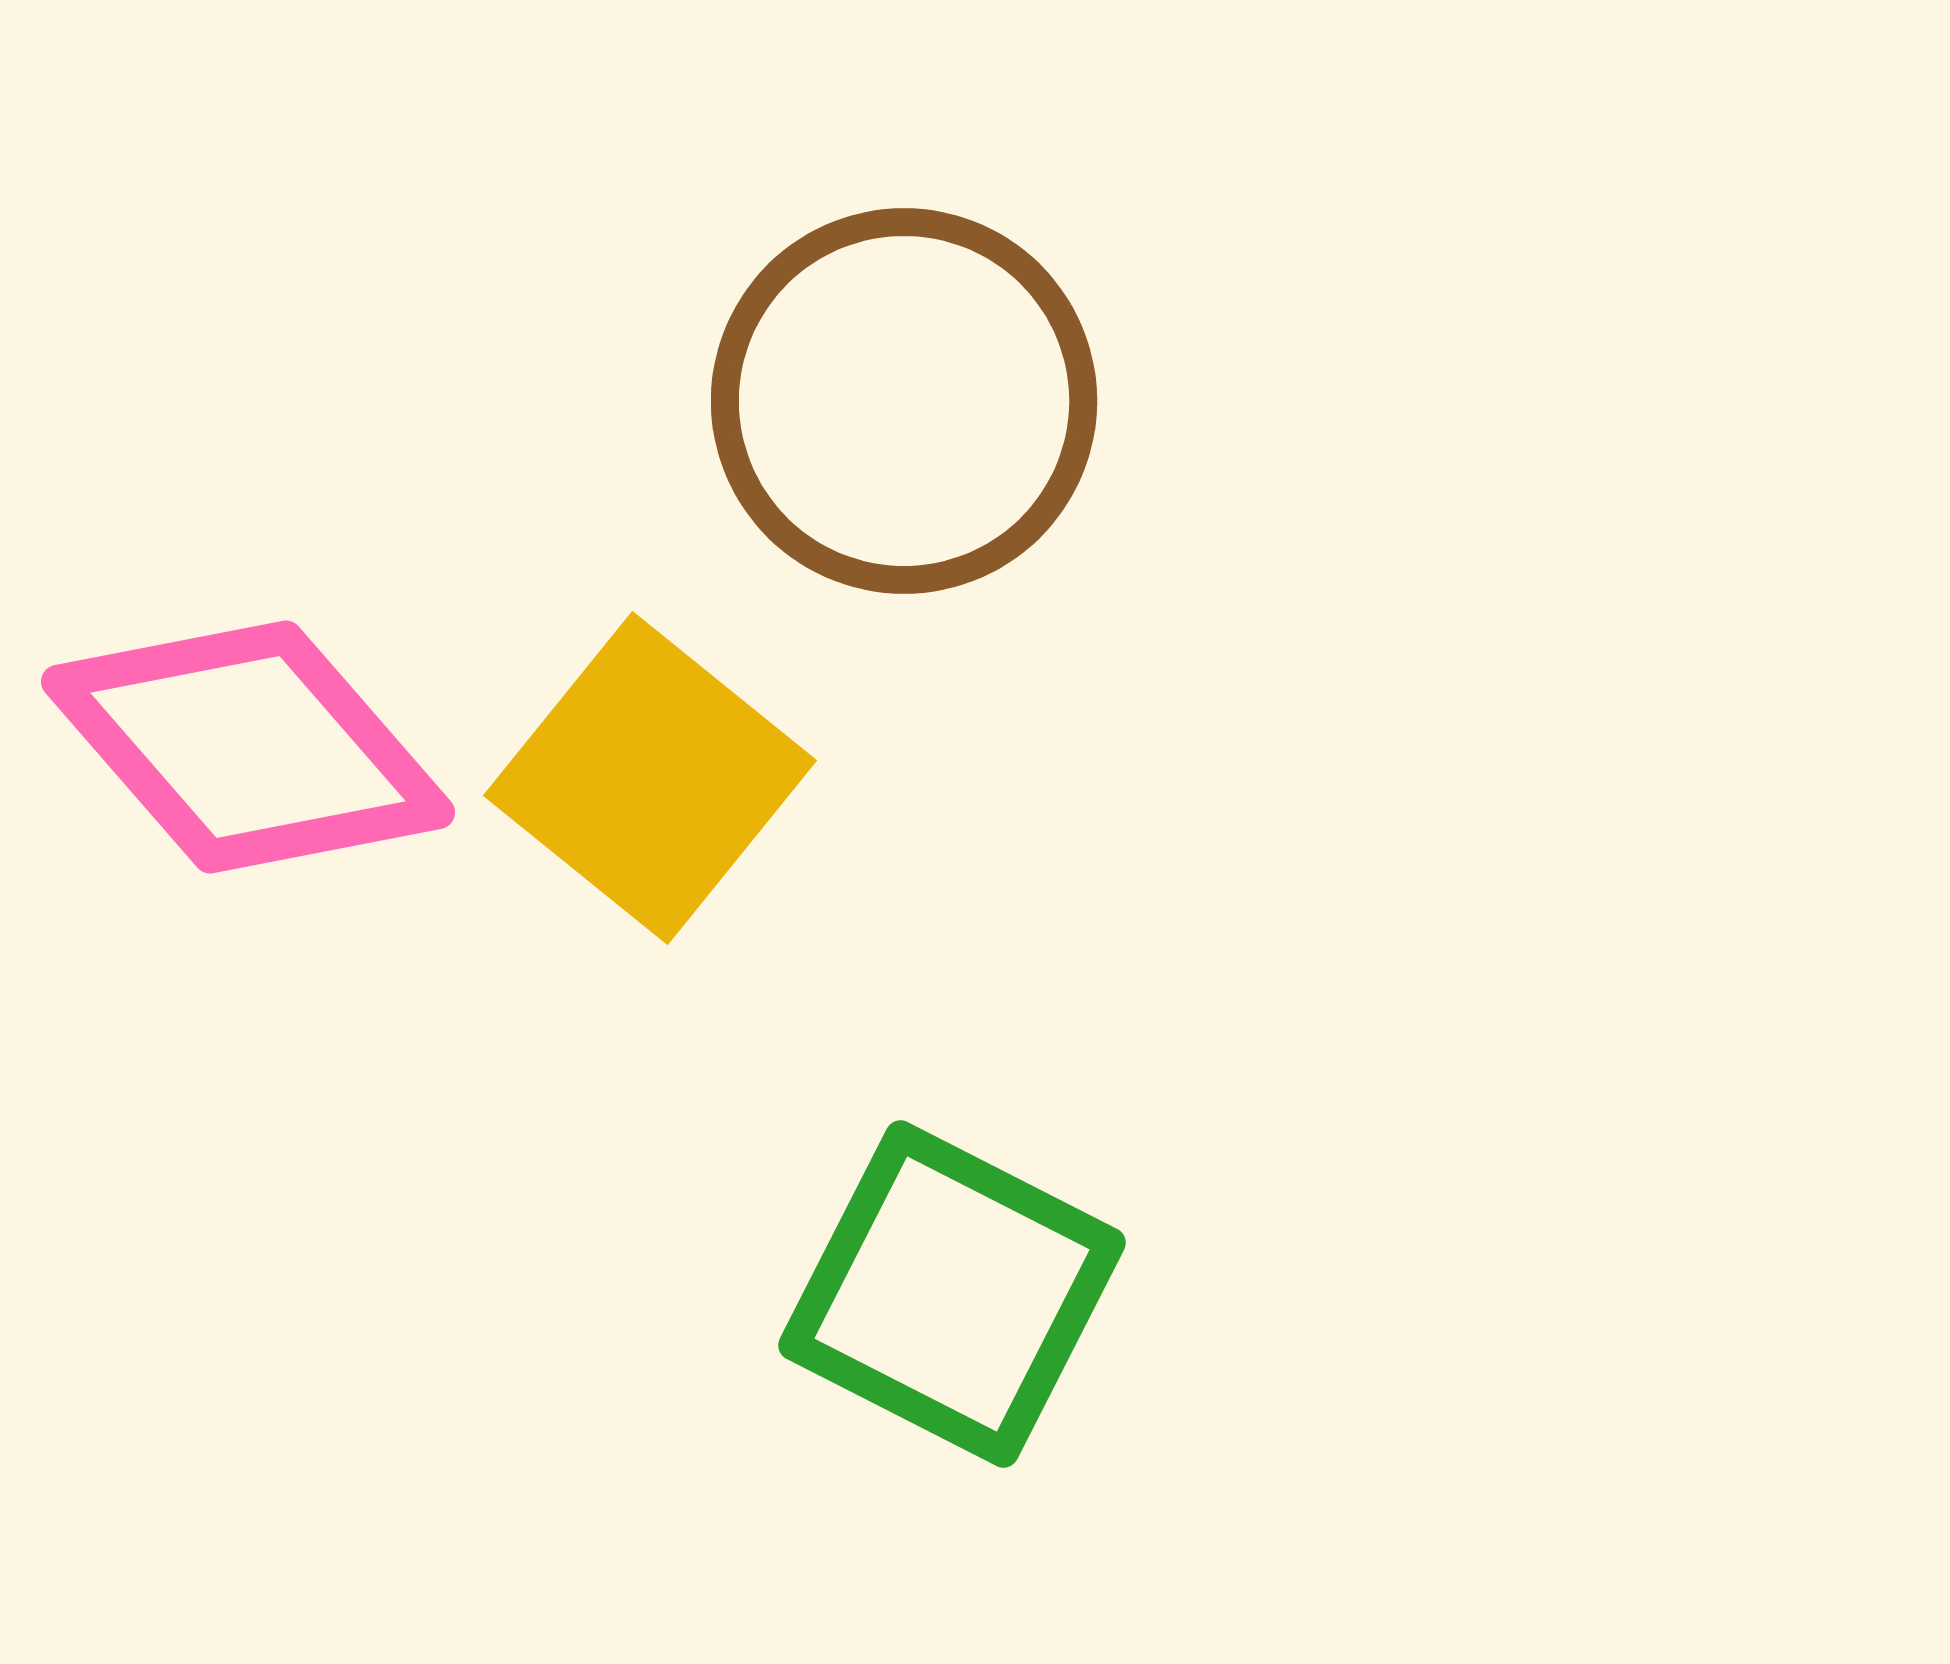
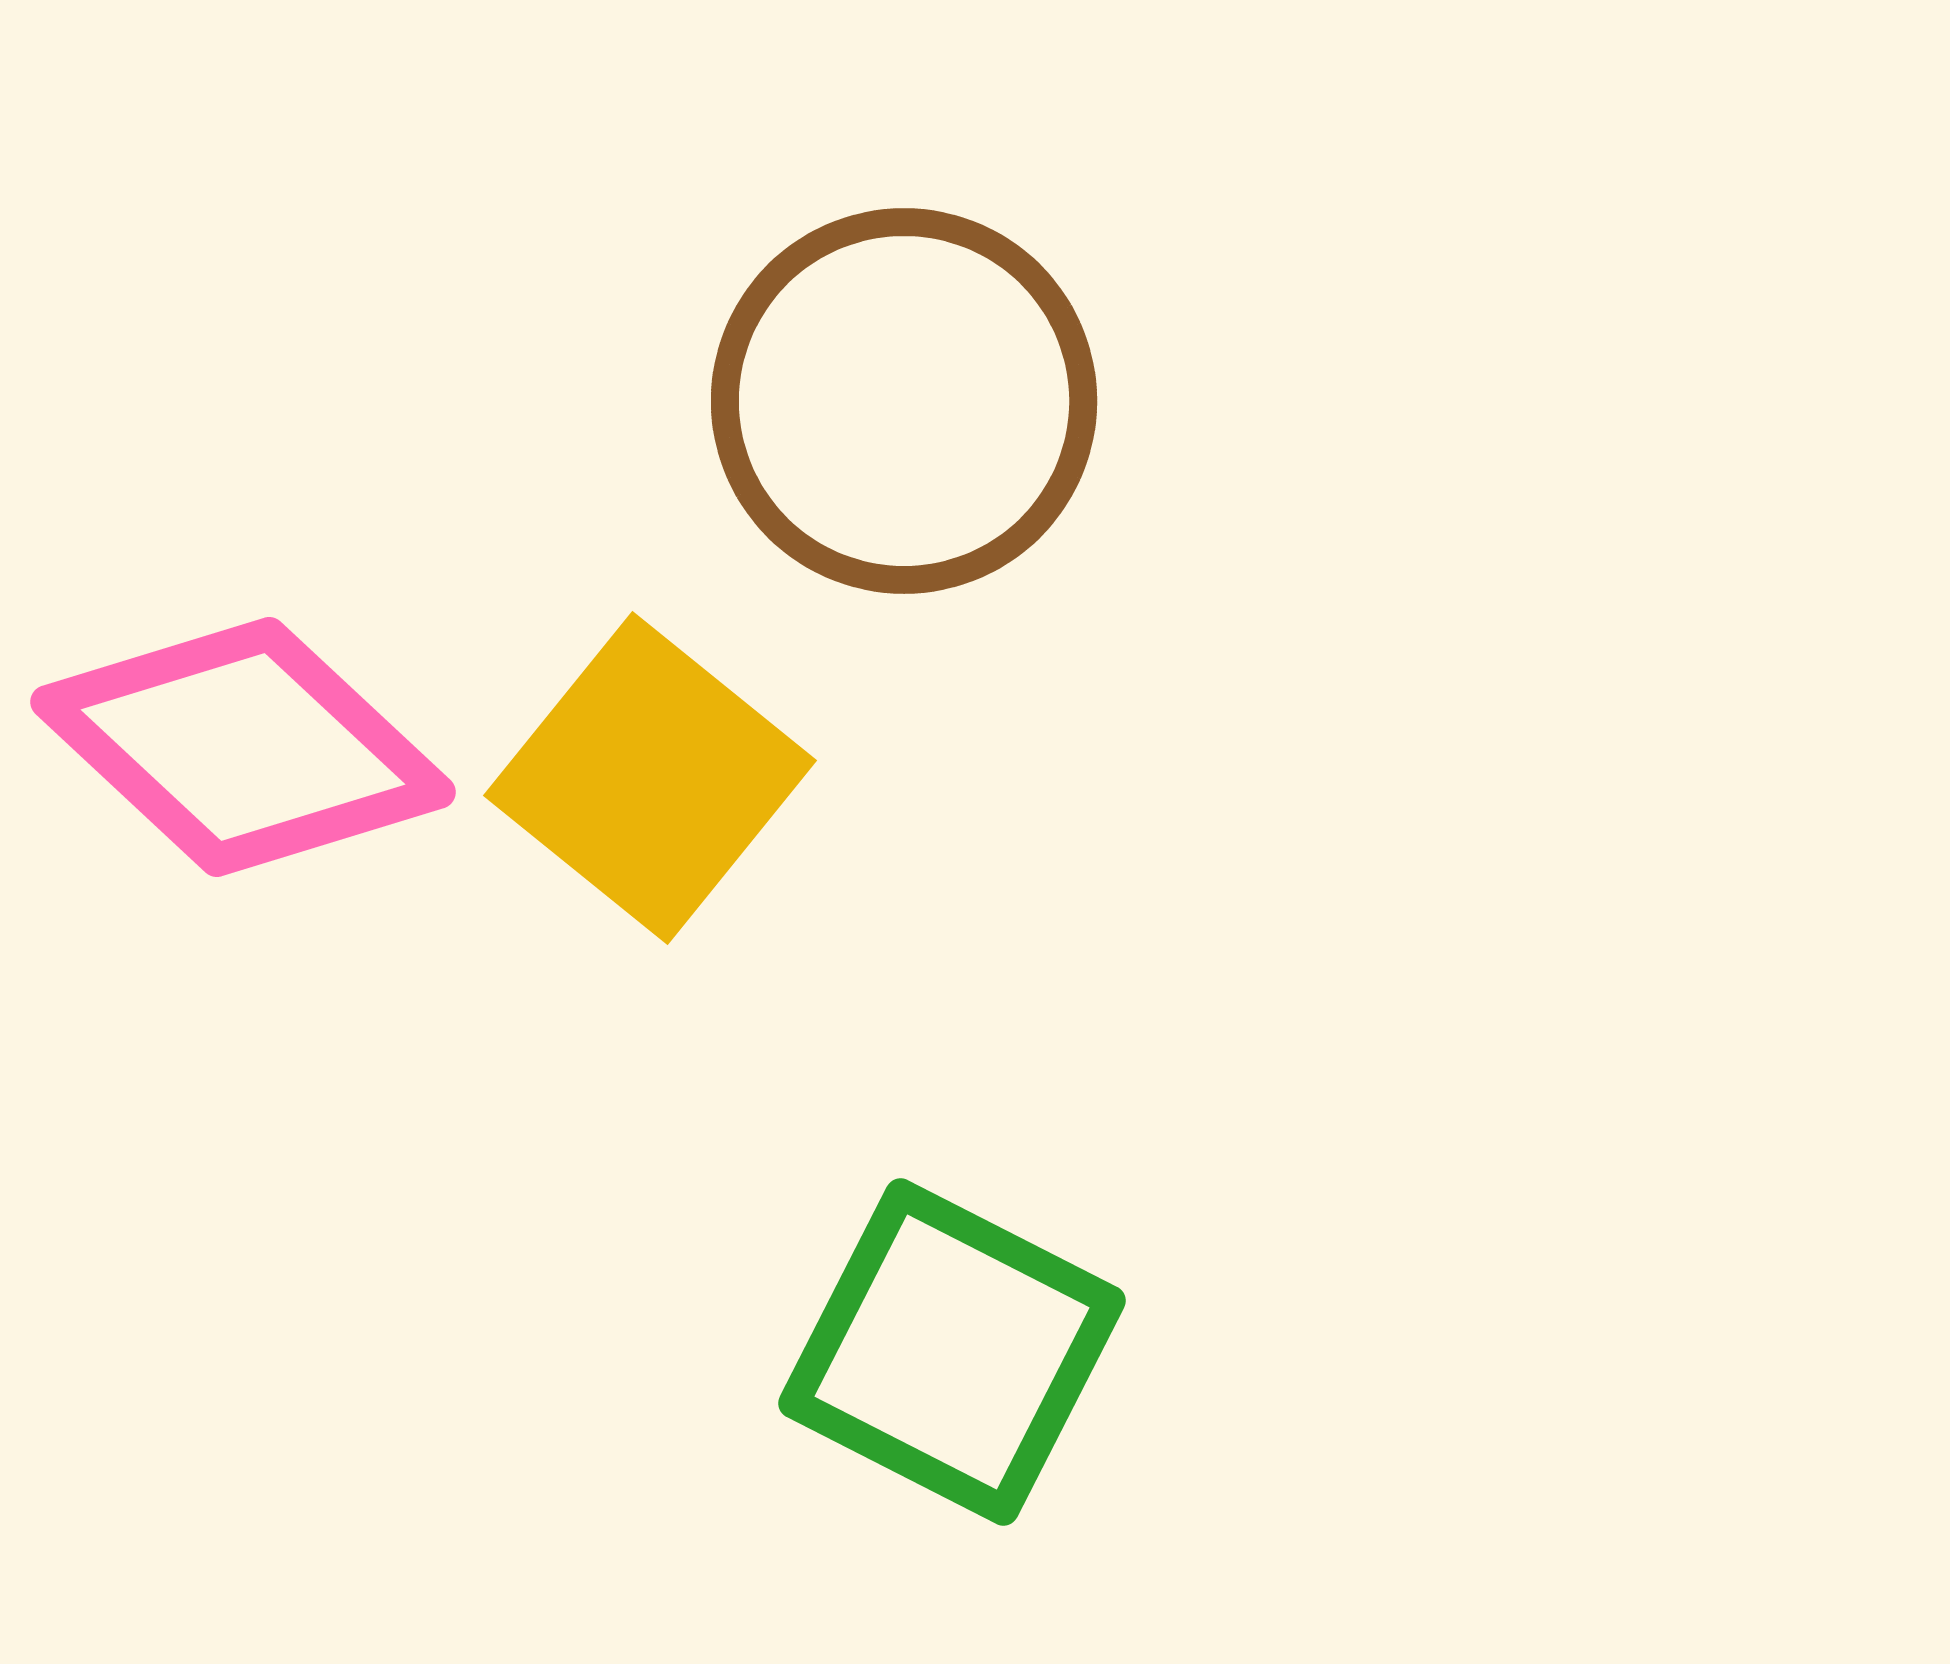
pink diamond: moved 5 px left; rotated 6 degrees counterclockwise
green square: moved 58 px down
